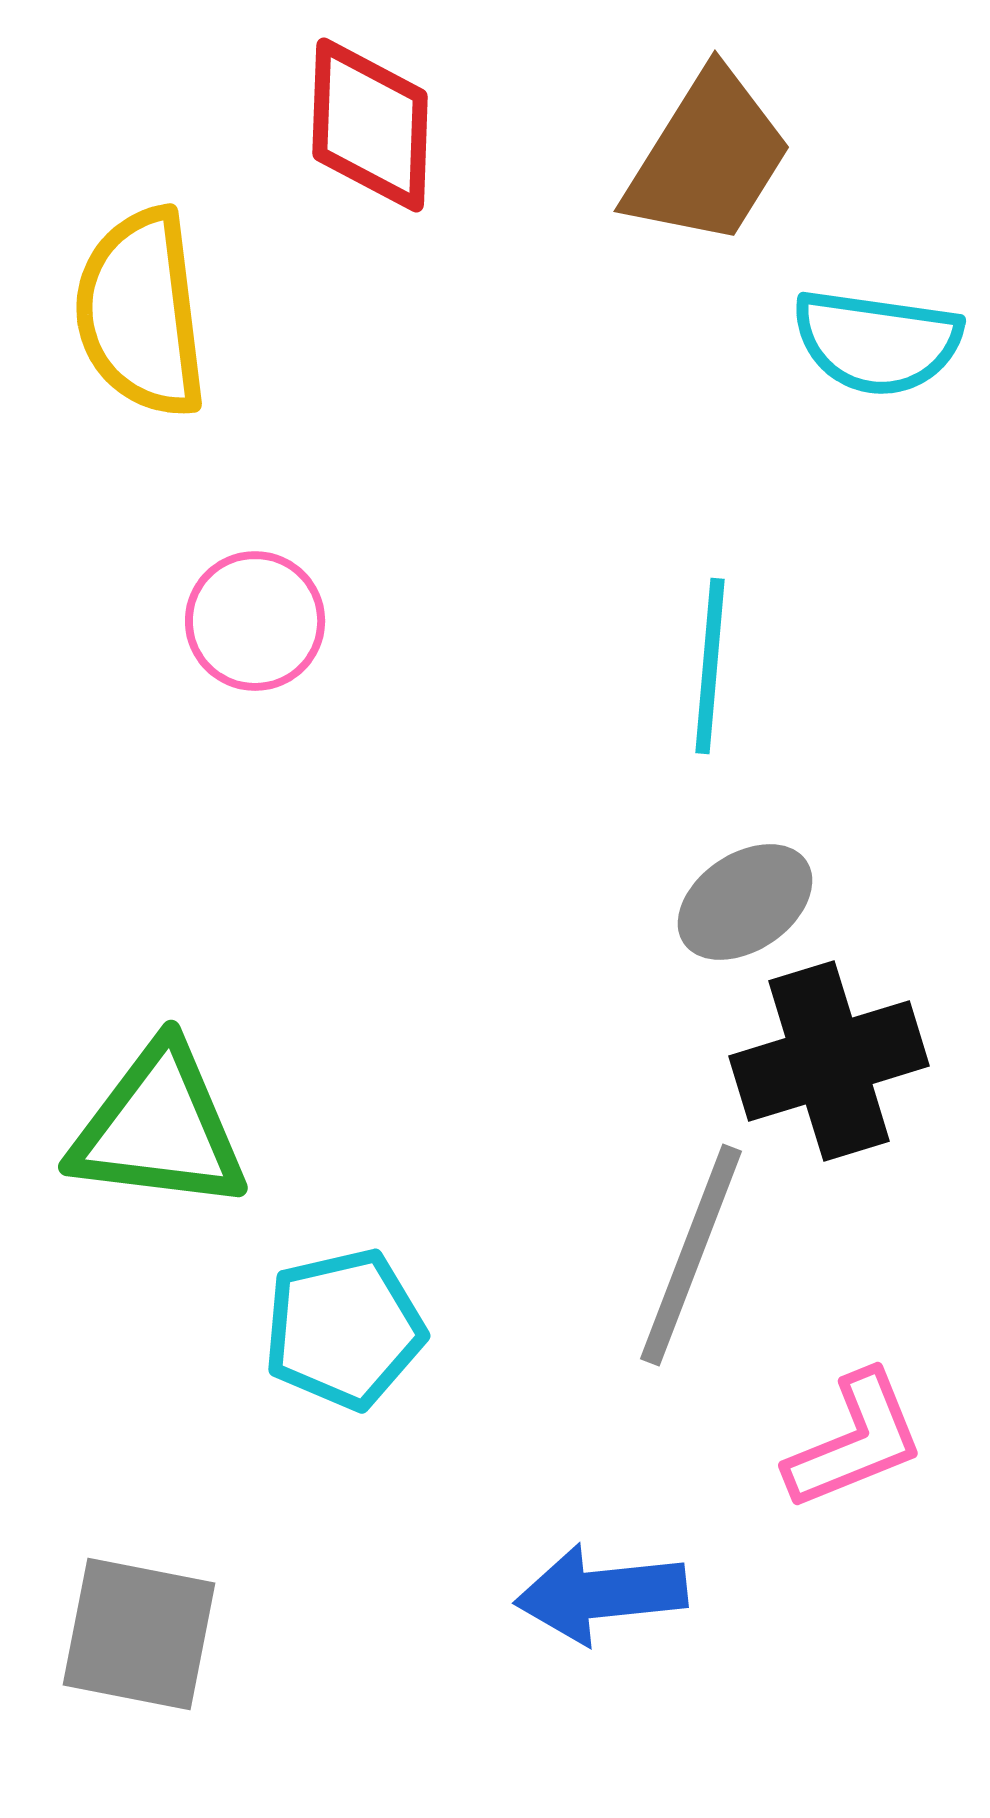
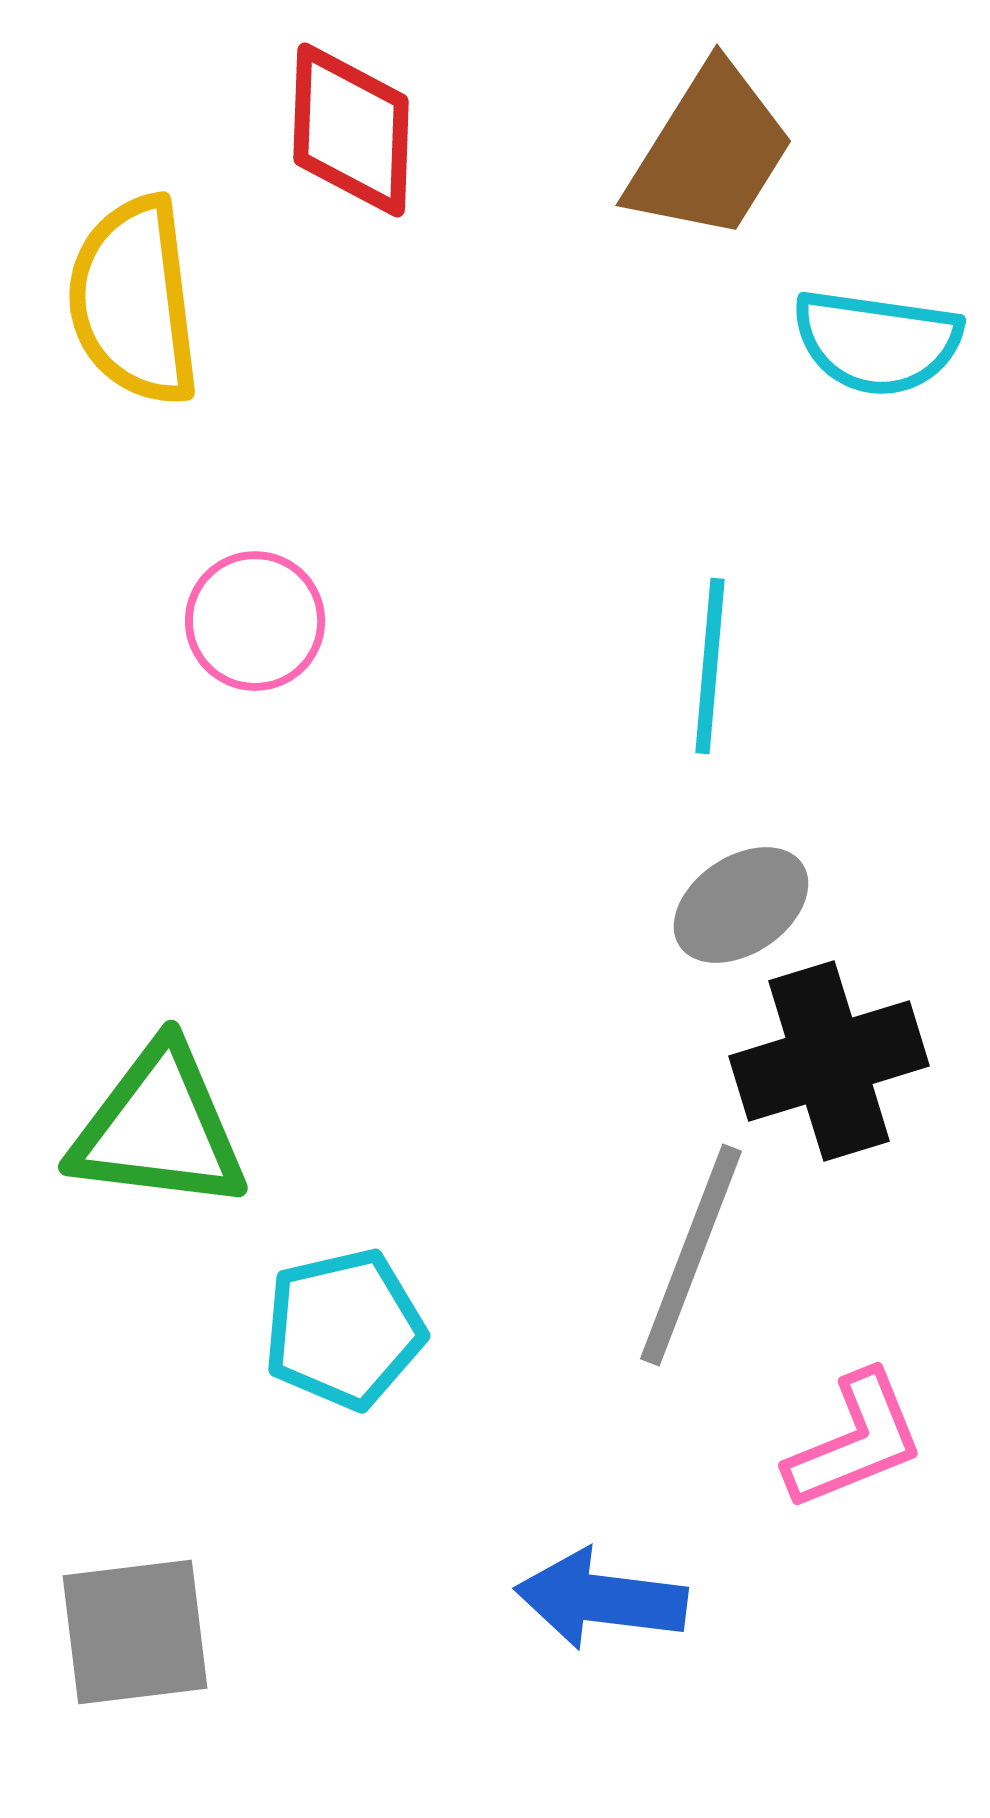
red diamond: moved 19 px left, 5 px down
brown trapezoid: moved 2 px right, 6 px up
yellow semicircle: moved 7 px left, 12 px up
gray ellipse: moved 4 px left, 3 px down
blue arrow: moved 5 px down; rotated 13 degrees clockwise
gray square: moved 4 px left, 2 px up; rotated 18 degrees counterclockwise
